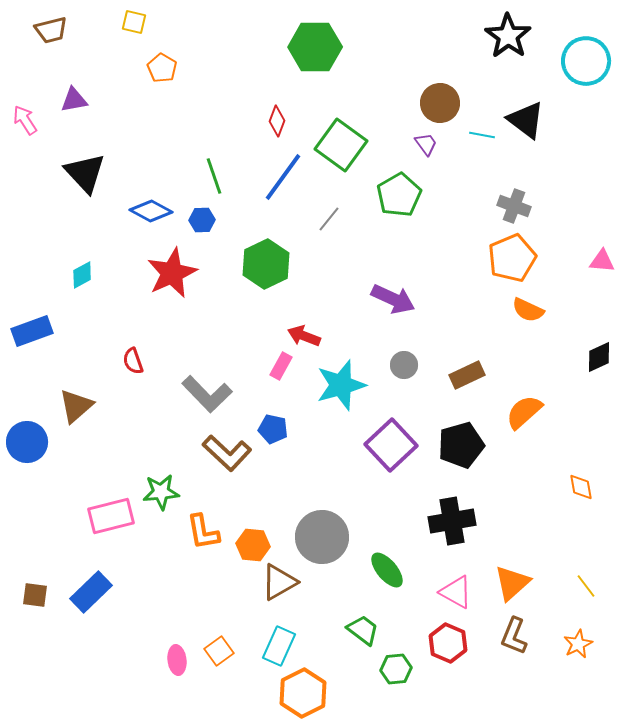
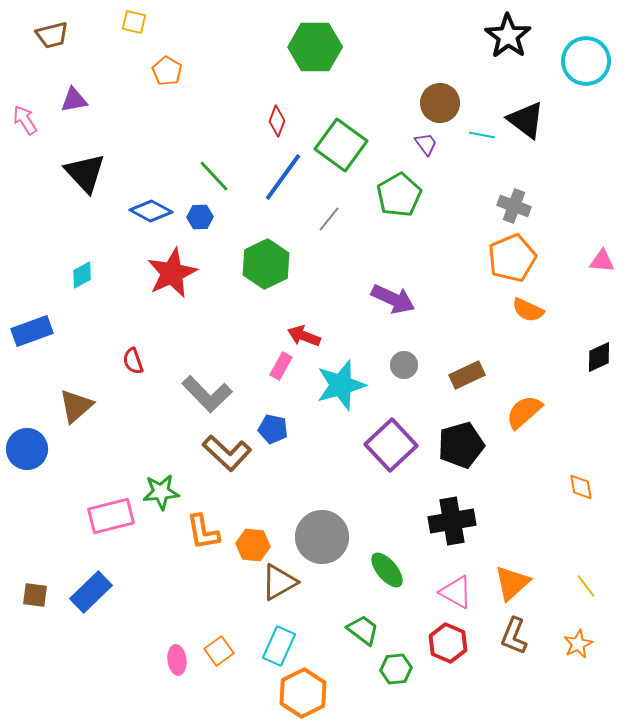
brown trapezoid at (51, 30): moved 1 px right, 5 px down
orange pentagon at (162, 68): moved 5 px right, 3 px down
green line at (214, 176): rotated 24 degrees counterclockwise
blue hexagon at (202, 220): moved 2 px left, 3 px up
blue circle at (27, 442): moved 7 px down
